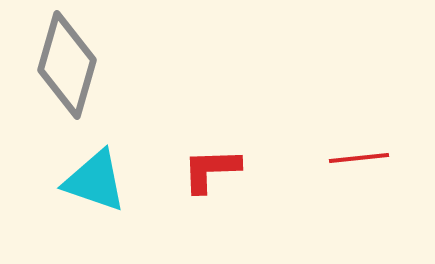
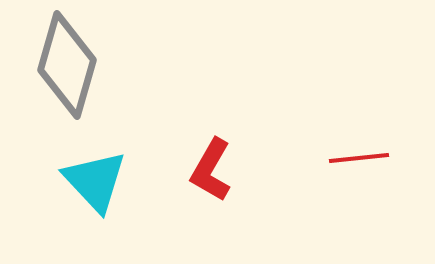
red L-shape: rotated 58 degrees counterclockwise
cyan triangle: rotated 28 degrees clockwise
